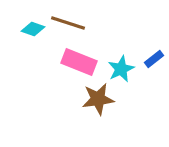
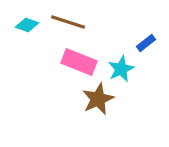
brown line: moved 1 px up
cyan diamond: moved 6 px left, 4 px up
blue rectangle: moved 8 px left, 16 px up
brown star: rotated 16 degrees counterclockwise
